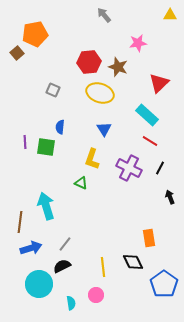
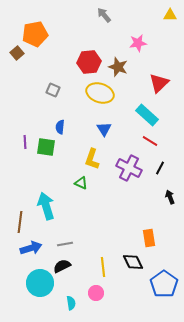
gray line: rotated 42 degrees clockwise
cyan circle: moved 1 px right, 1 px up
pink circle: moved 2 px up
